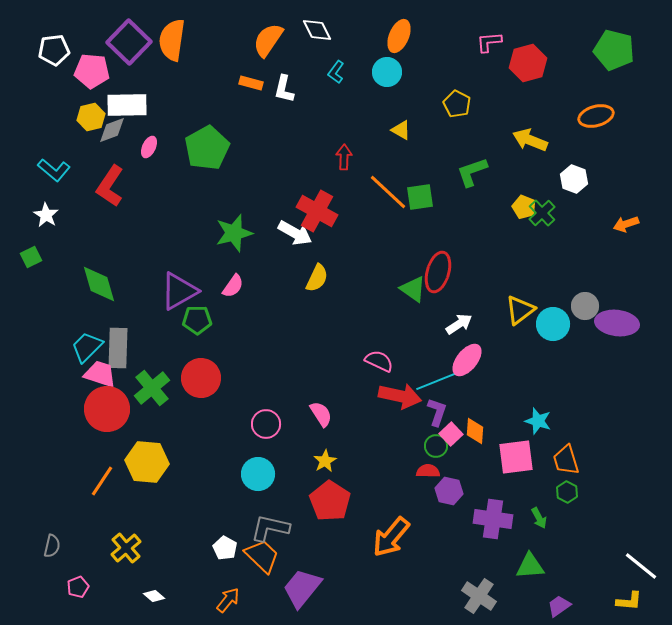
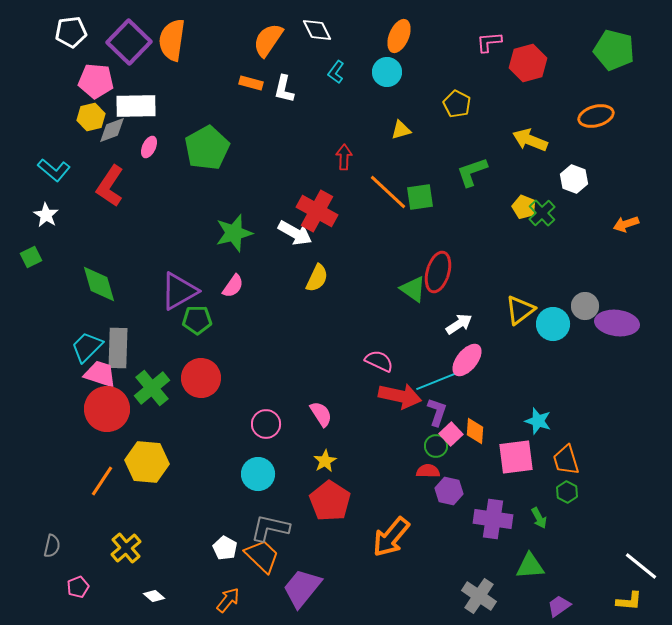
white pentagon at (54, 50): moved 17 px right, 18 px up
pink pentagon at (92, 71): moved 4 px right, 10 px down
white rectangle at (127, 105): moved 9 px right, 1 px down
yellow triangle at (401, 130): rotated 45 degrees counterclockwise
